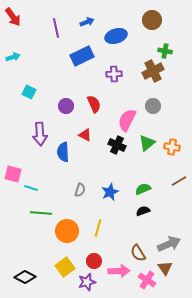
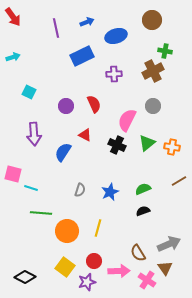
purple arrow: moved 6 px left
blue semicircle: rotated 36 degrees clockwise
yellow square: rotated 18 degrees counterclockwise
